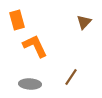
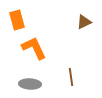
brown triangle: rotated 21 degrees clockwise
orange L-shape: moved 1 px left, 2 px down
brown line: rotated 42 degrees counterclockwise
